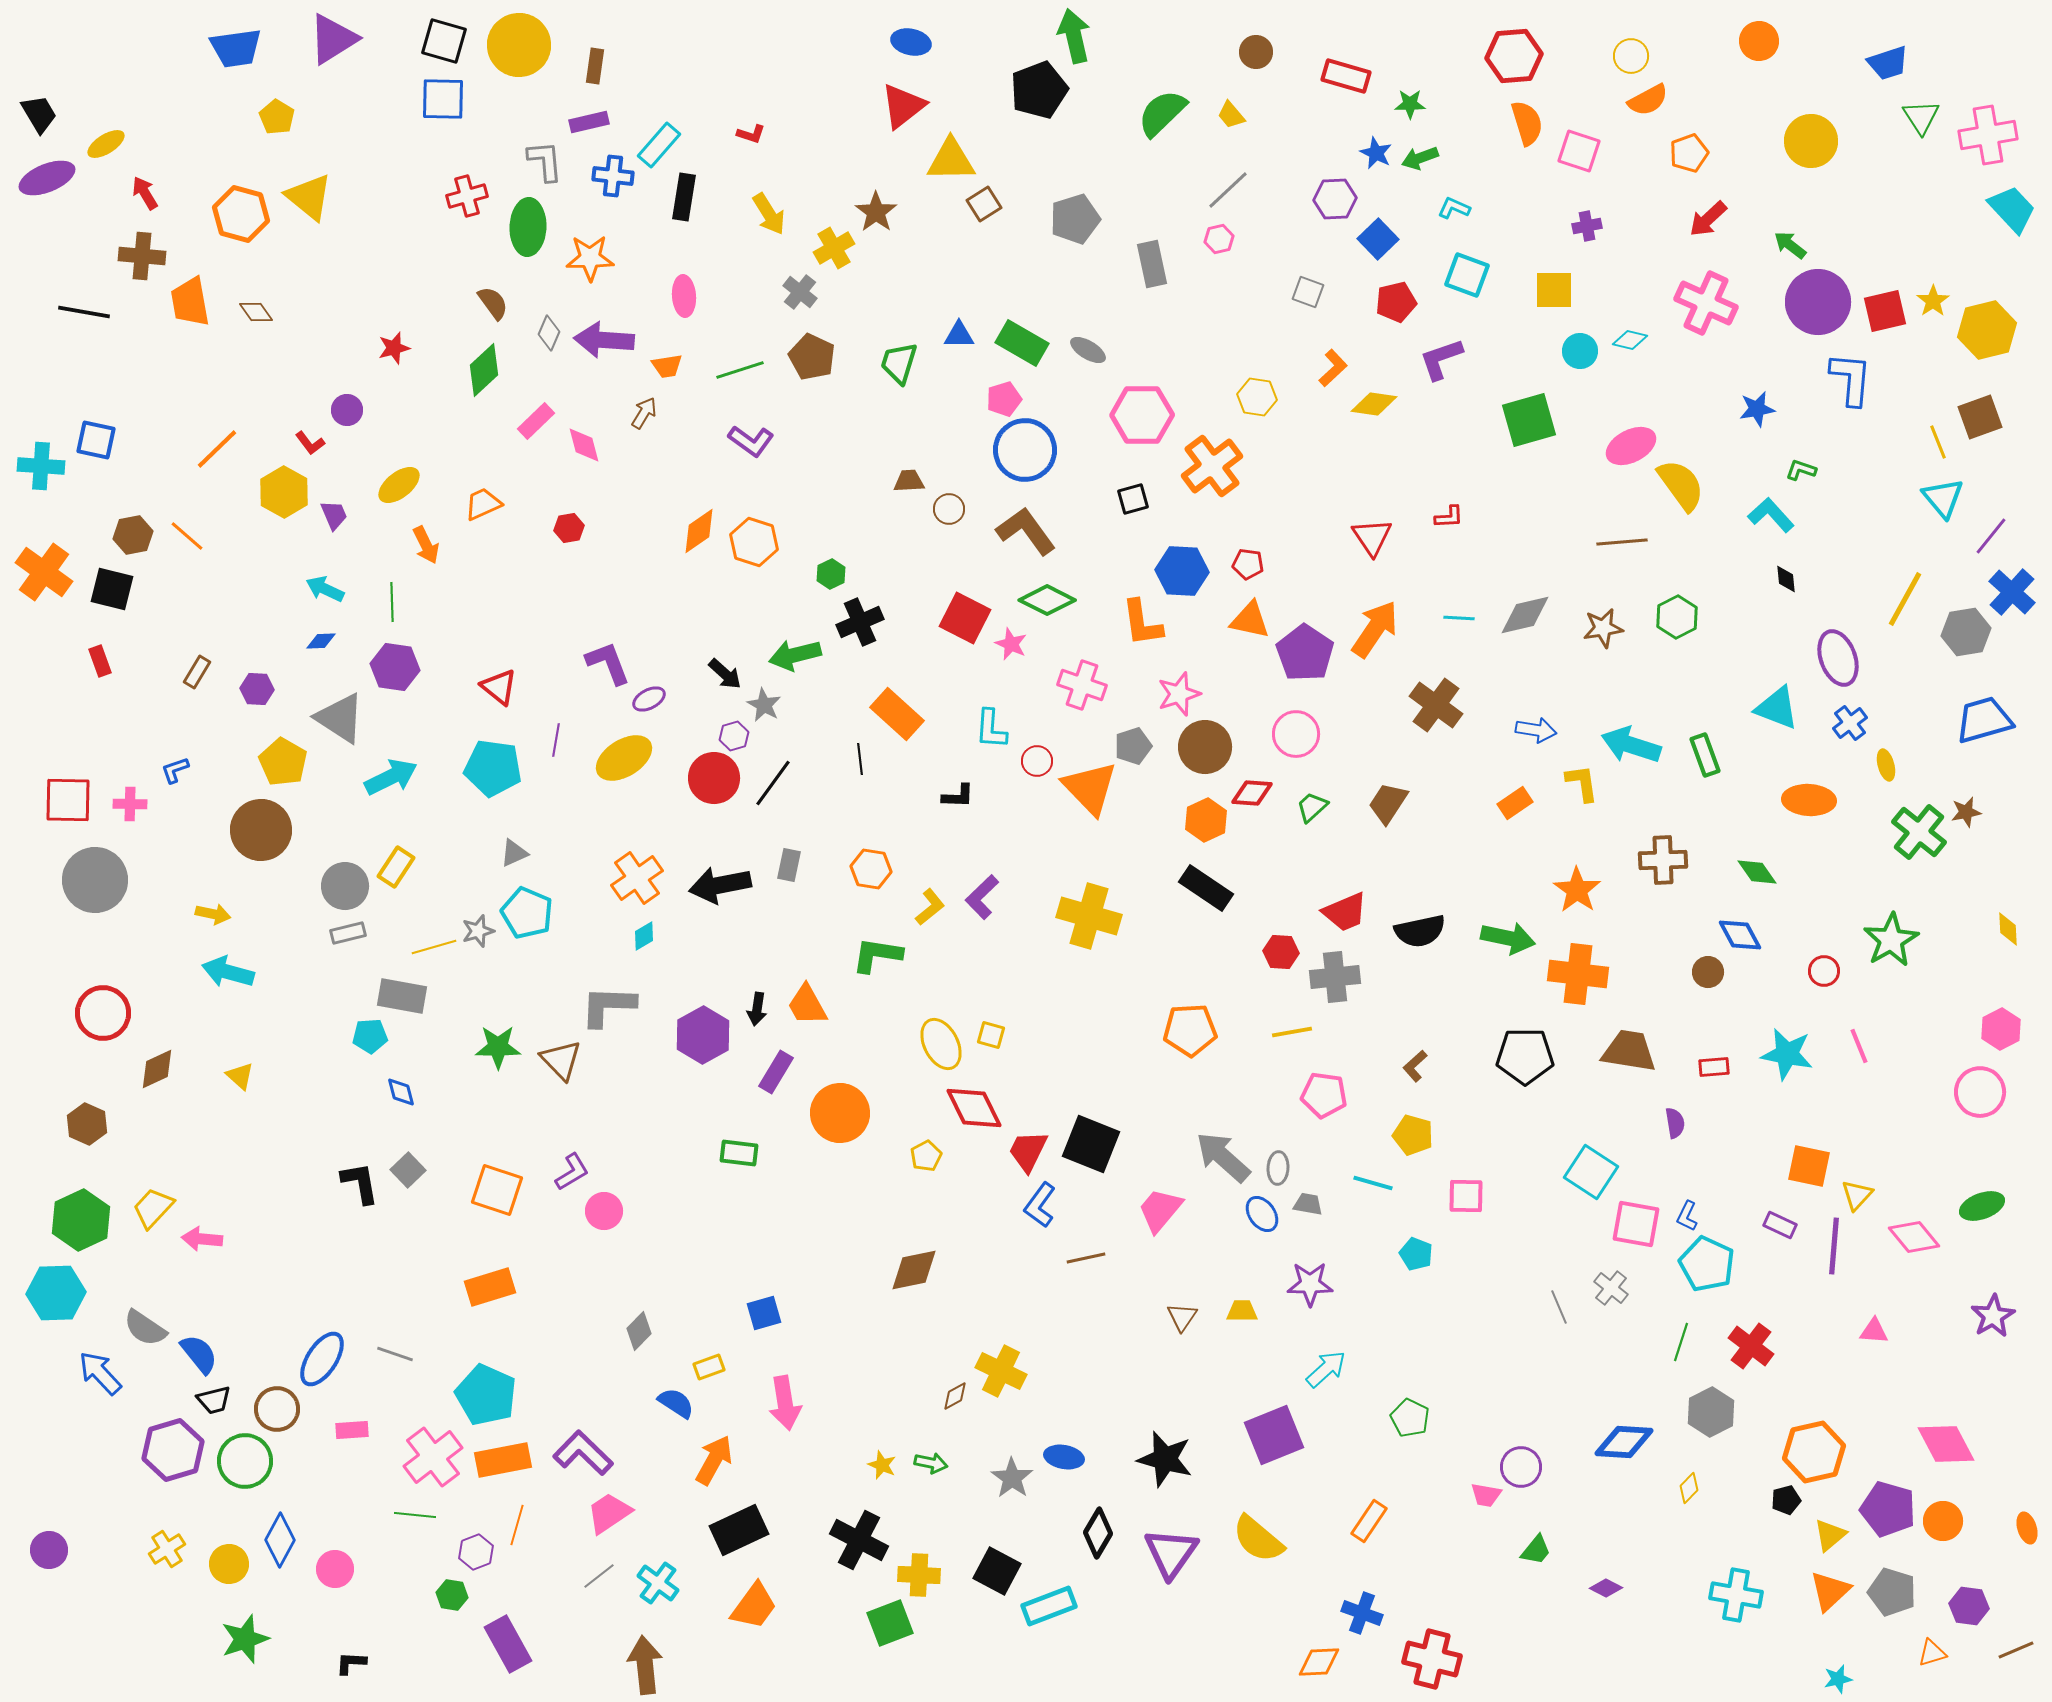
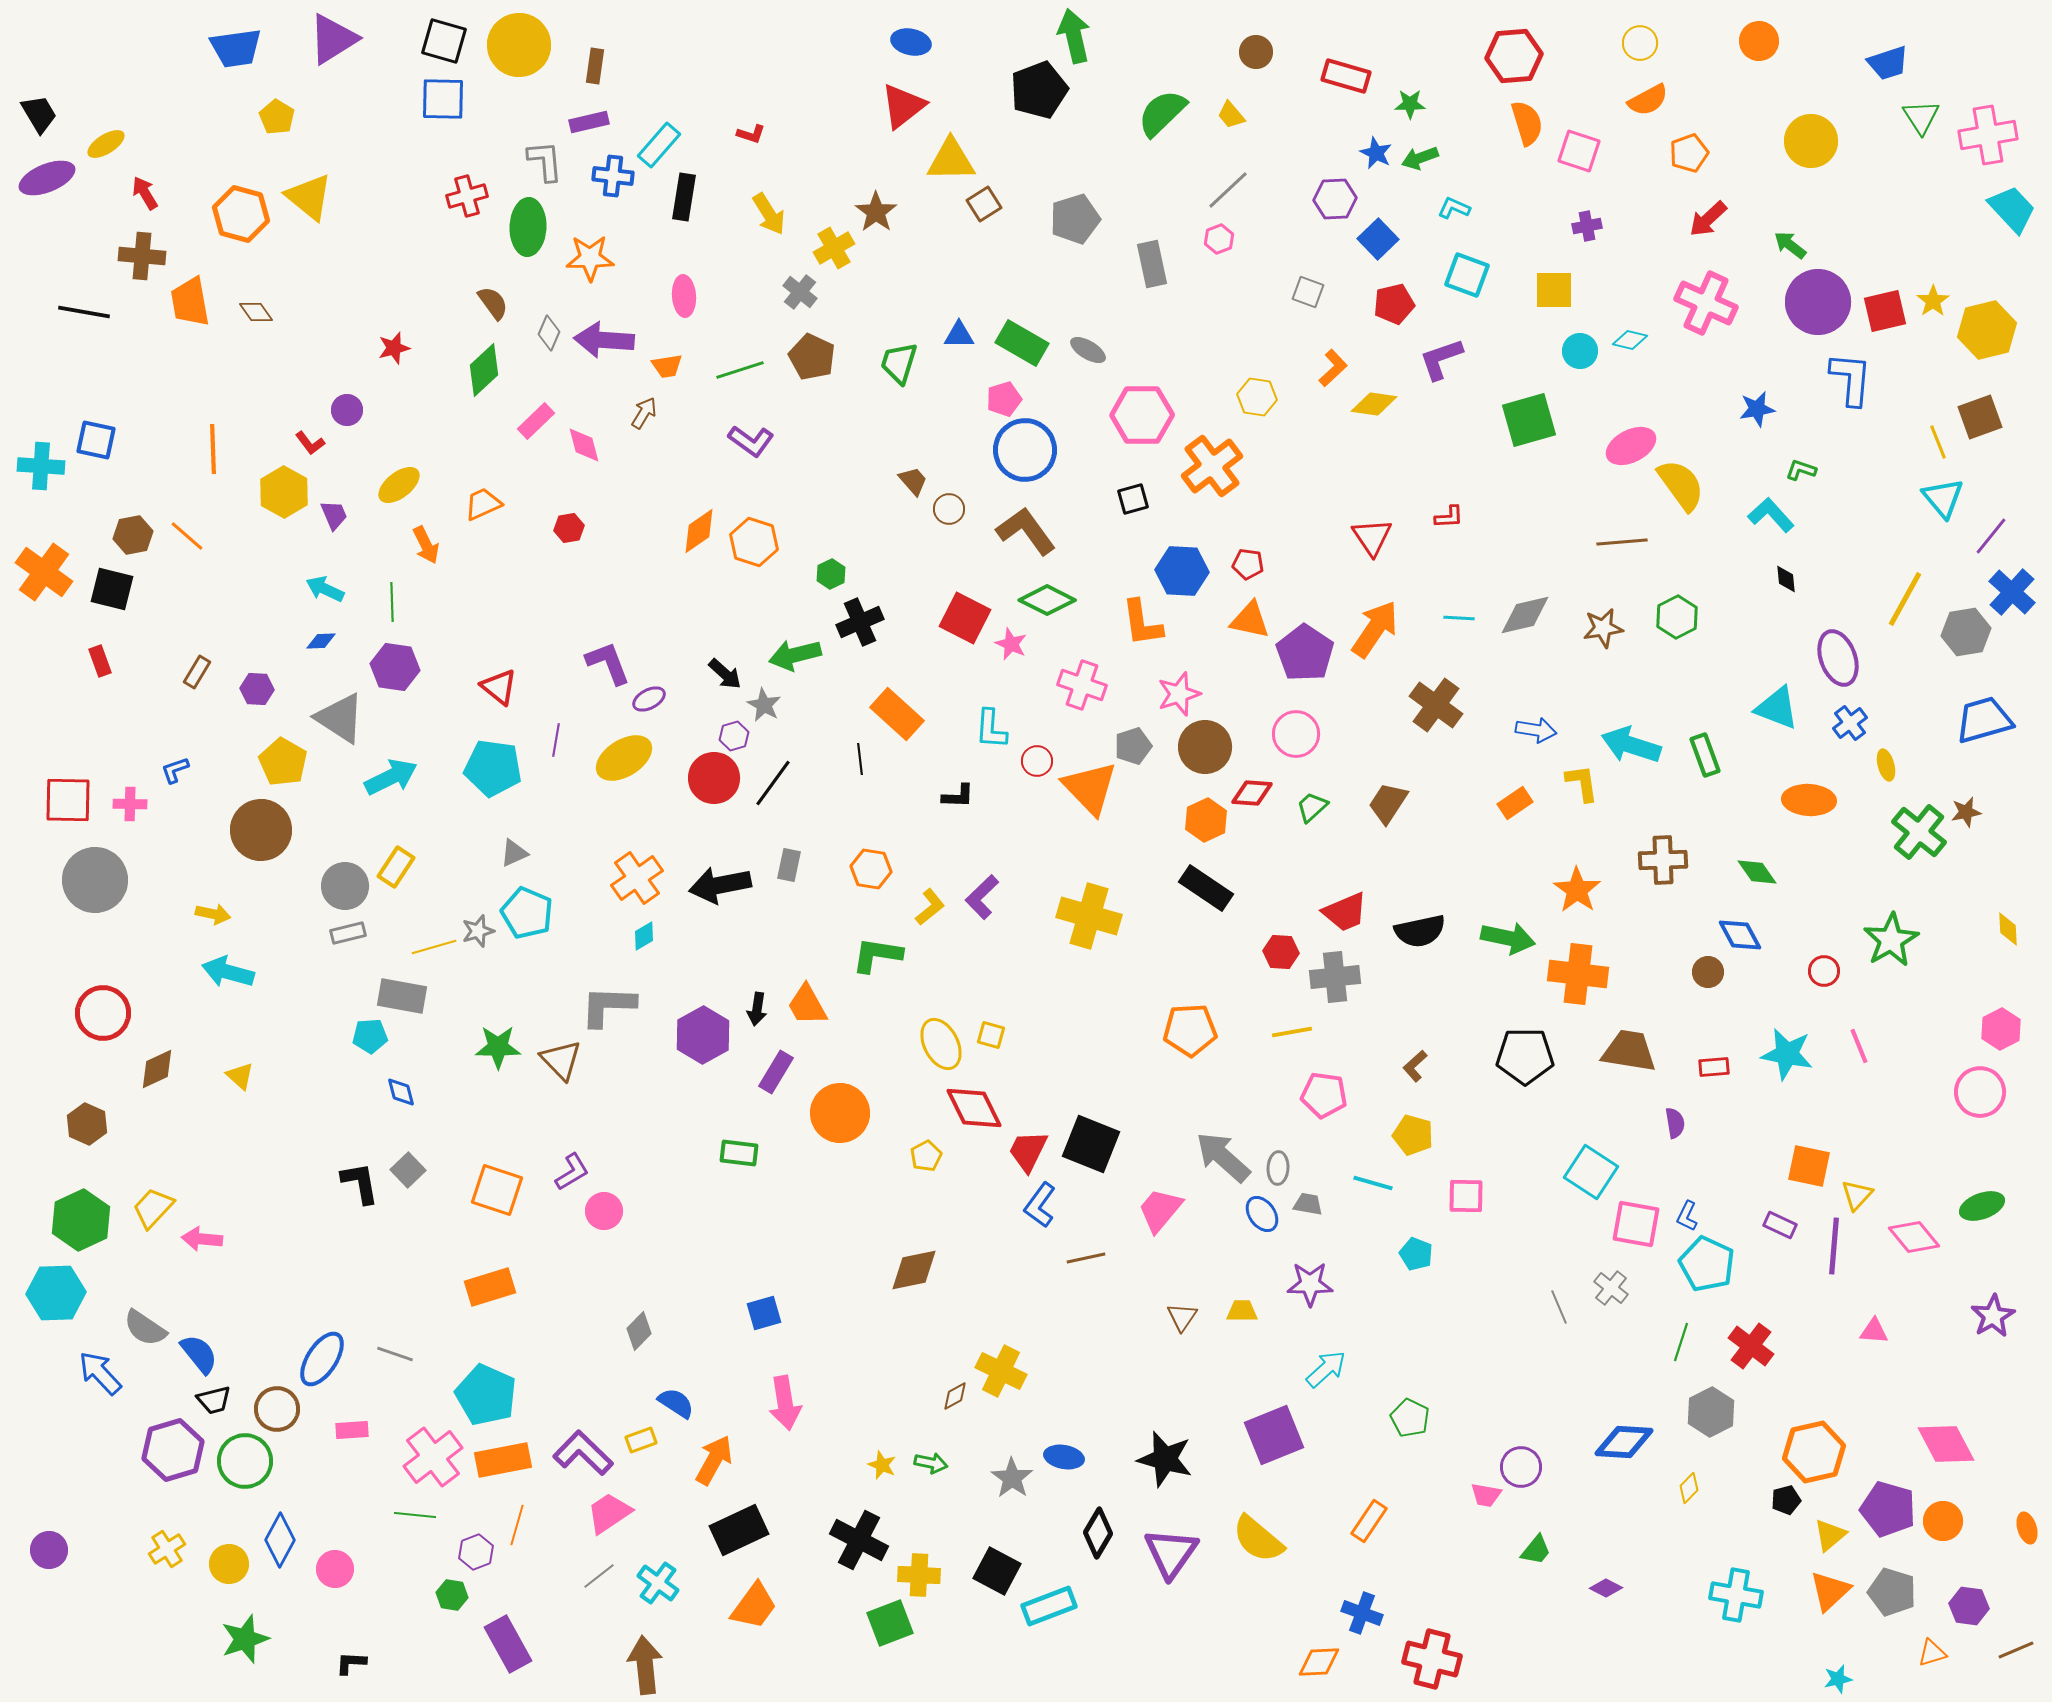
yellow circle at (1631, 56): moved 9 px right, 13 px up
pink hexagon at (1219, 239): rotated 8 degrees counterclockwise
red pentagon at (1396, 302): moved 2 px left, 2 px down
orange line at (217, 449): moved 4 px left; rotated 48 degrees counterclockwise
brown trapezoid at (909, 481): moved 4 px right; rotated 52 degrees clockwise
yellow rectangle at (709, 1367): moved 68 px left, 73 px down
